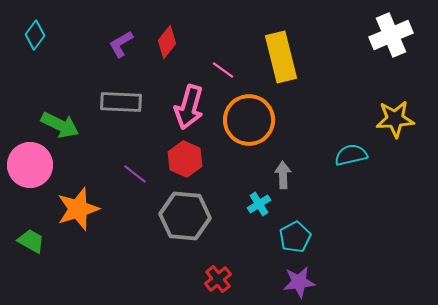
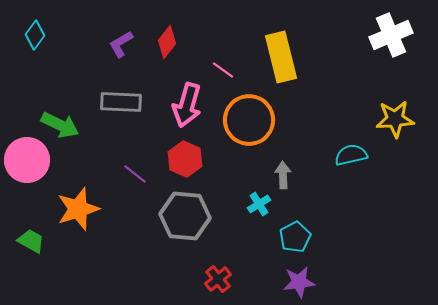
pink arrow: moved 2 px left, 2 px up
pink circle: moved 3 px left, 5 px up
